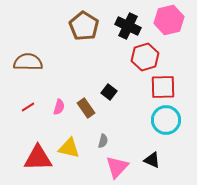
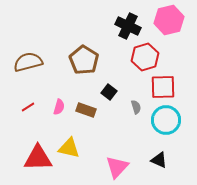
brown pentagon: moved 34 px down
brown semicircle: rotated 16 degrees counterclockwise
brown rectangle: moved 2 px down; rotated 36 degrees counterclockwise
gray semicircle: moved 33 px right, 34 px up; rotated 32 degrees counterclockwise
black triangle: moved 7 px right
